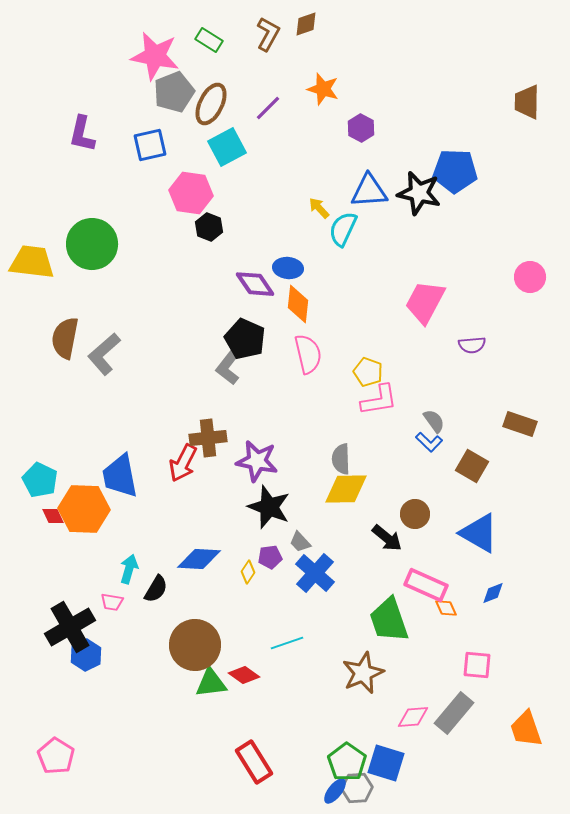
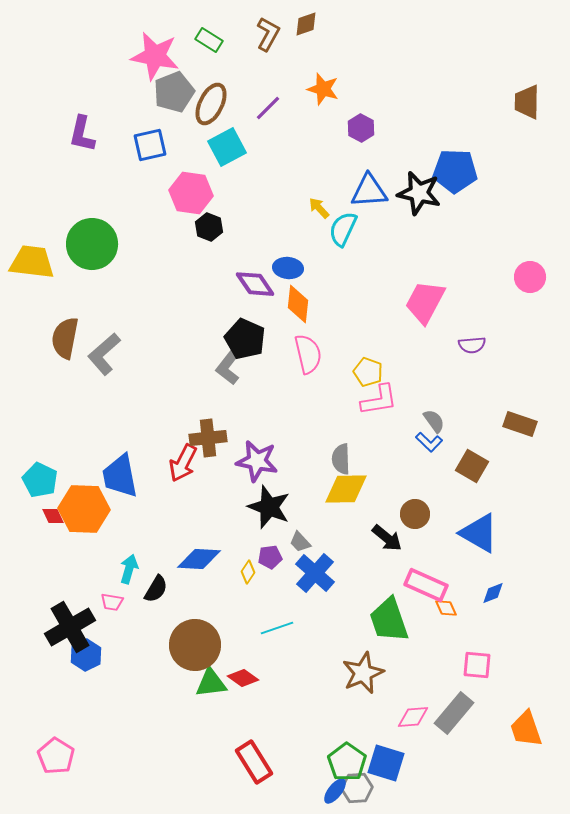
cyan line at (287, 643): moved 10 px left, 15 px up
red diamond at (244, 675): moved 1 px left, 3 px down
